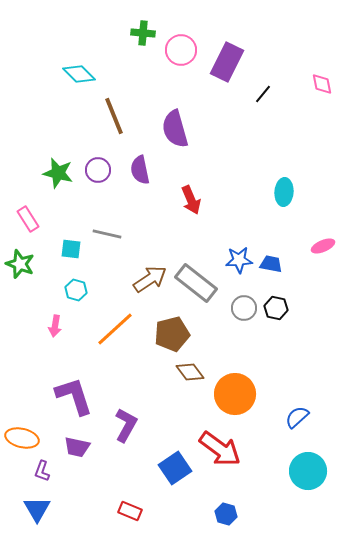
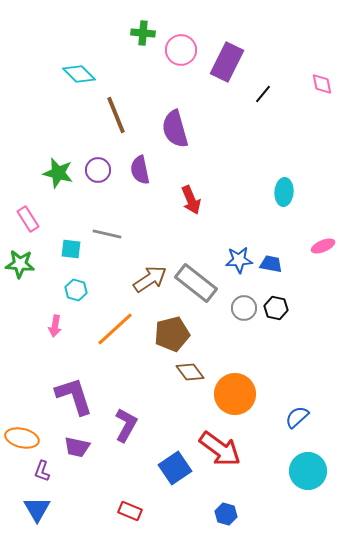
brown line at (114, 116): moved 2 px right, 1 px up
green star at (20, 264): rotated 16 degrees counterclockwise
